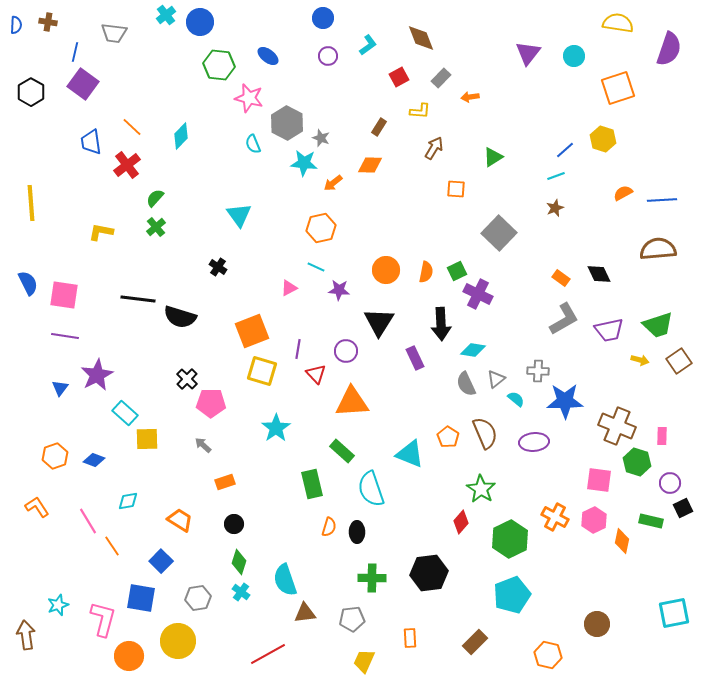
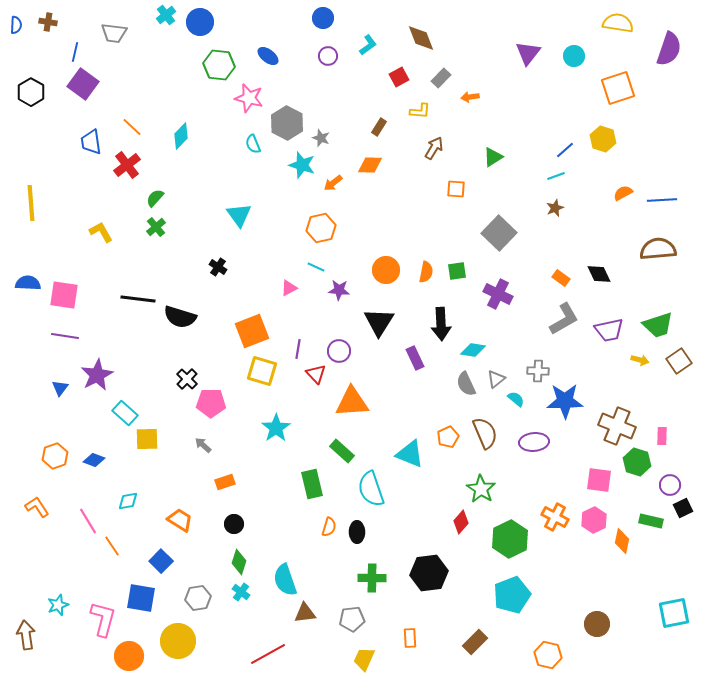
cyan star at (304, 163): moved 2 px left, 2 px down; rotated 12 degrees clockwise
yellow L-shape at (101, 232): rotated 50 degrees clockwise
green square at (457, 271): rotated 18 degrees clockwise
blue semicircle at (28, 283): rotated 60 degrees counterclockwise
purple cross at (478, 294): moved 20 px right
purple circle at (346, 351): moved 7 px left
orange pentagon at (448, 437): rotated 15 degrees clockwise
purple circle at (670, 483): moved 2 px down
yellow trapezoid at (364, 661): moved 2 px up
